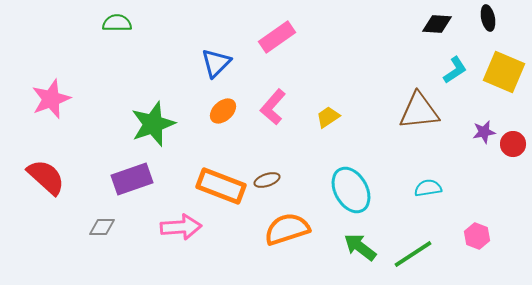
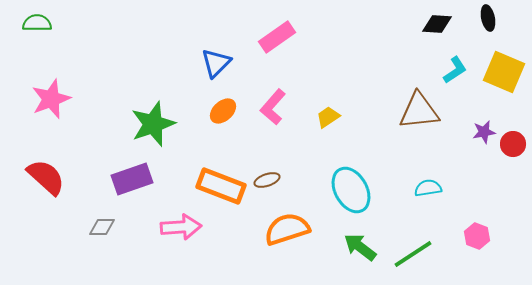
green semicircle: moved 80 px left
